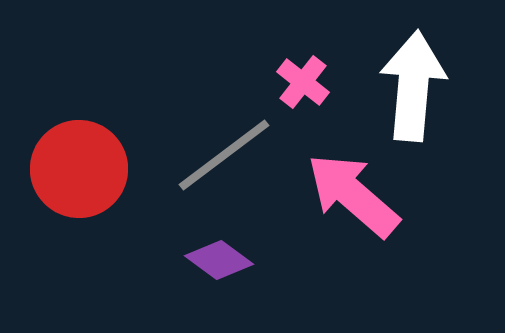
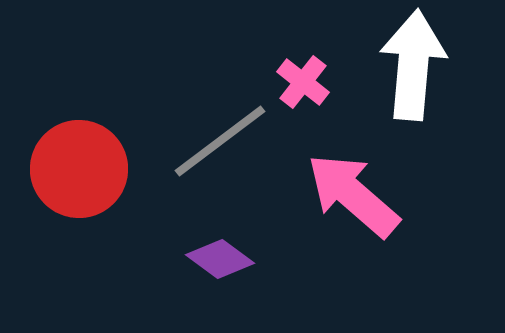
white arrow: moved 21 px up
gray line: moved 4 px left, 14 px up
purple diamond: moved 1 px right, 1 px up
